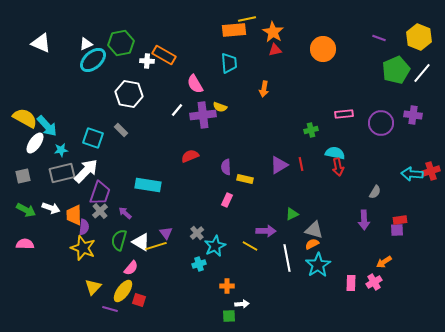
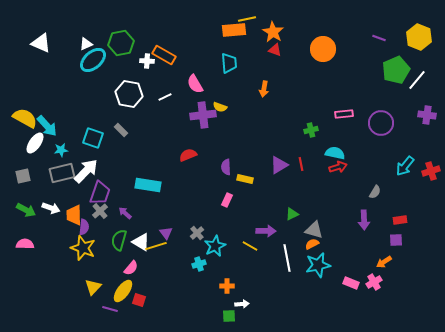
red triangle at (275, 50): rotated 32 degrees clockwise
white line at (422, 73): moved 5 px left, 7 px down
white line at (177, 110): moved 12 px left, 13 px up; rotated 24 degrees clockwise
purple cross at (413, 115): moved 14 px right
red semicircle at (190, 156): moved 2 px left, 1 px up
red arrow at (338, 167): rotated 96 degrees counterclockwise
cyan arrow at (412, 174): moved 7 px left, 8 px up; rotated 55 degrees counterclockwise
purple square at (397, 230): moved 1 px left, 10 px down
cyan star at (318, 265): rotated 20 degrees clockwise
pink rectangle at (351, 283): rotated 70 degrees counterclockwise
